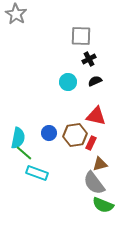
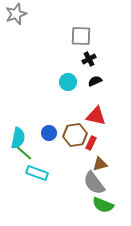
gray star: rotated 20 degrees clockwise
